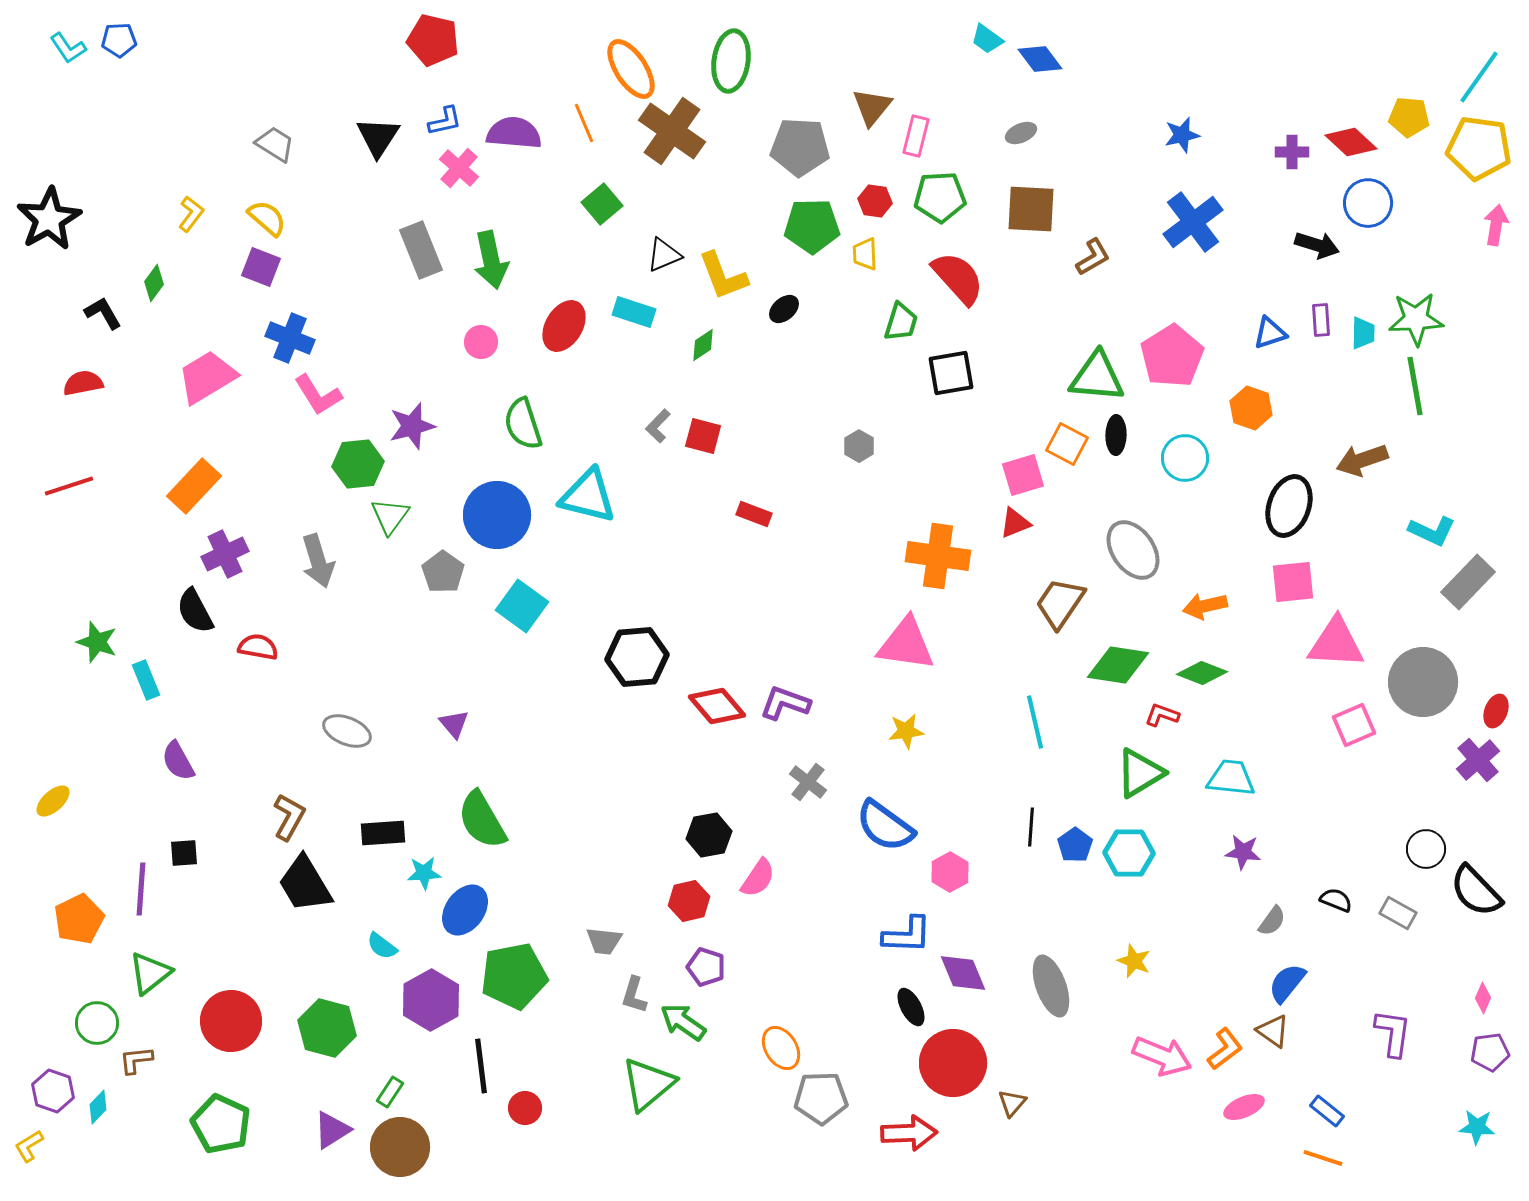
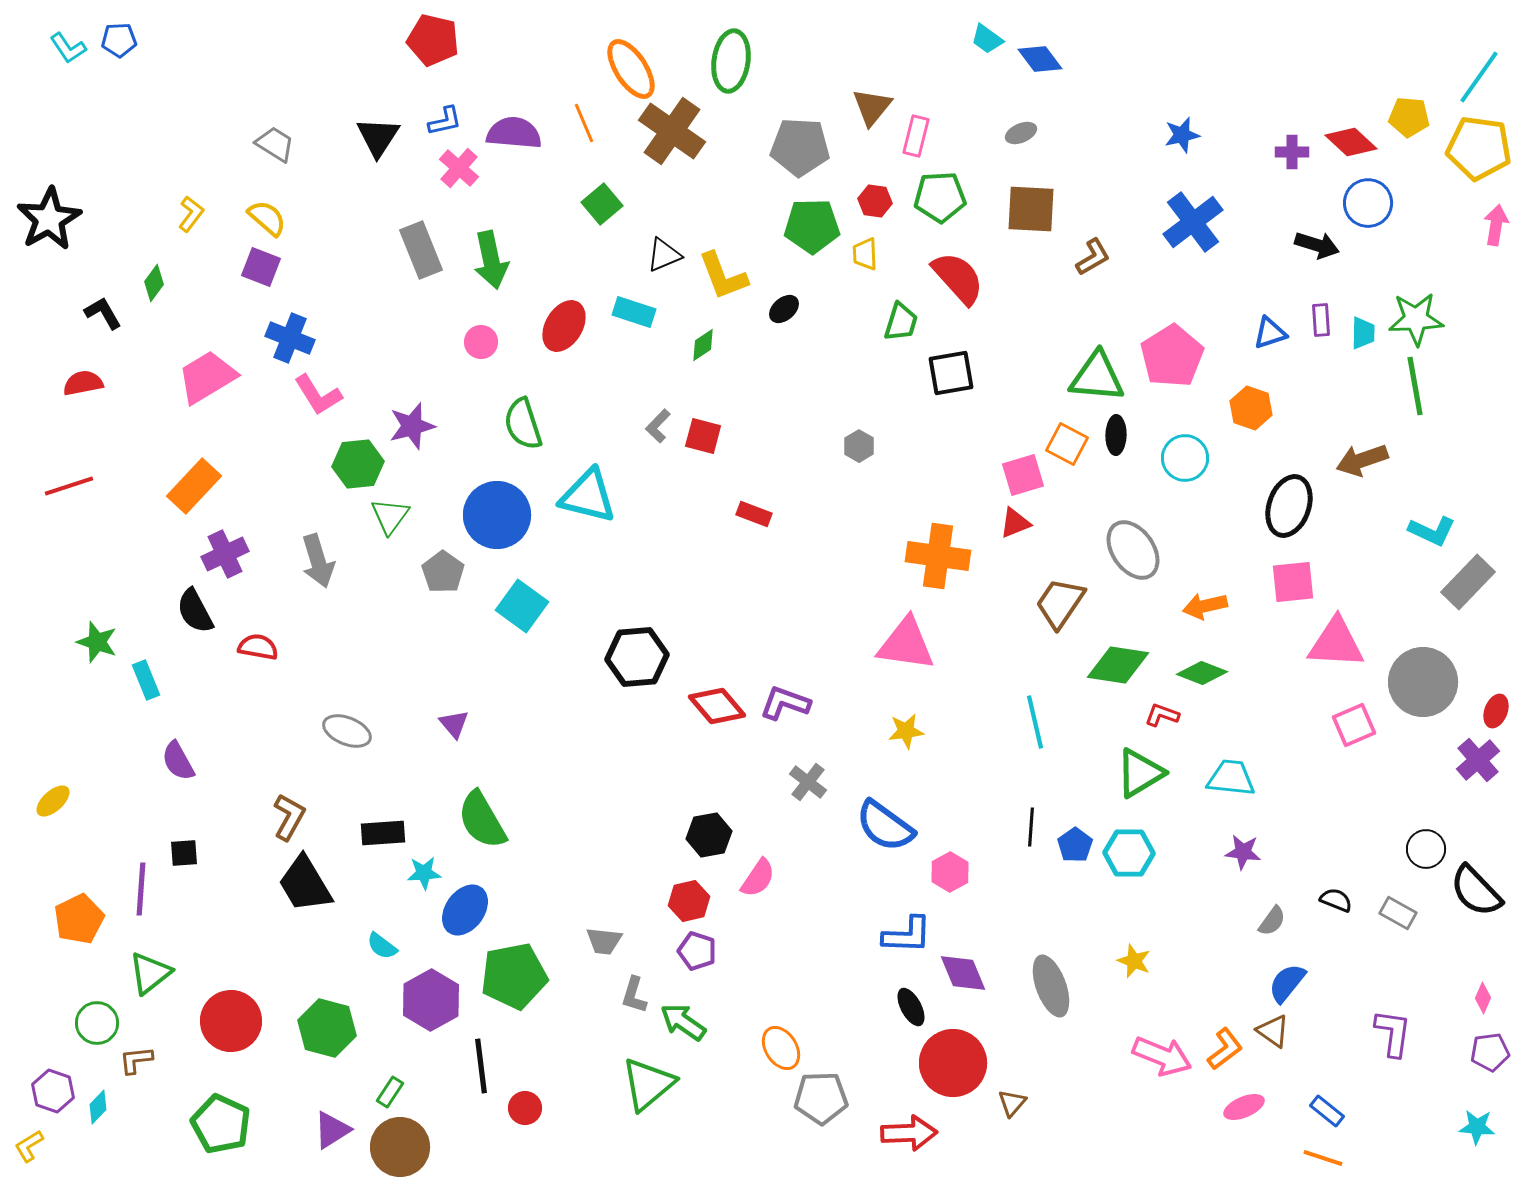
purple pentagon at (706, 967): moved 9 px left, 16 px up
